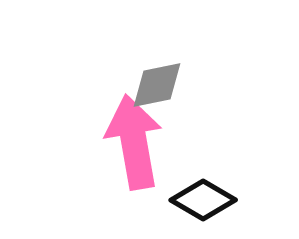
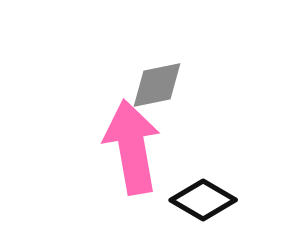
pink arrow: moved 2 px left, 5 px down
